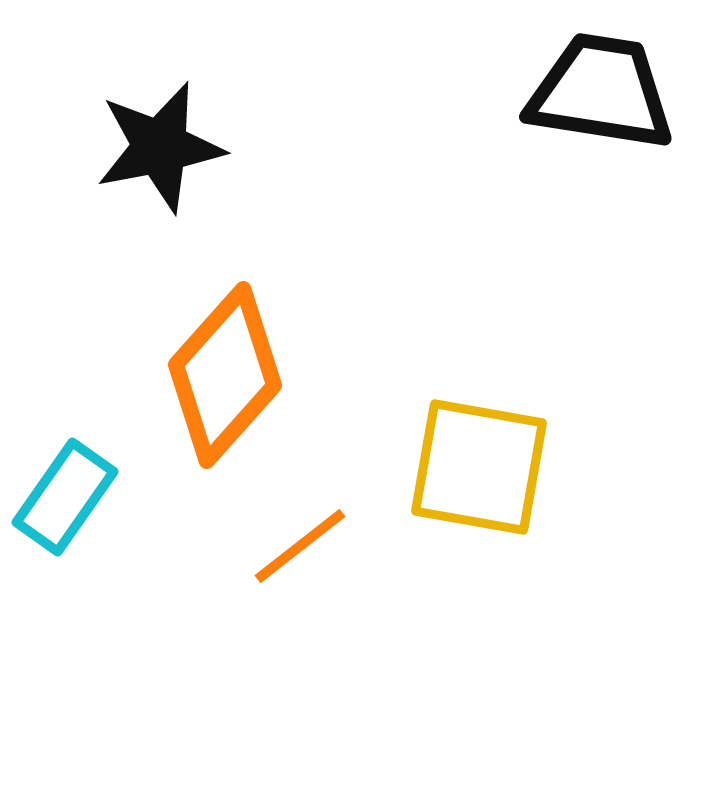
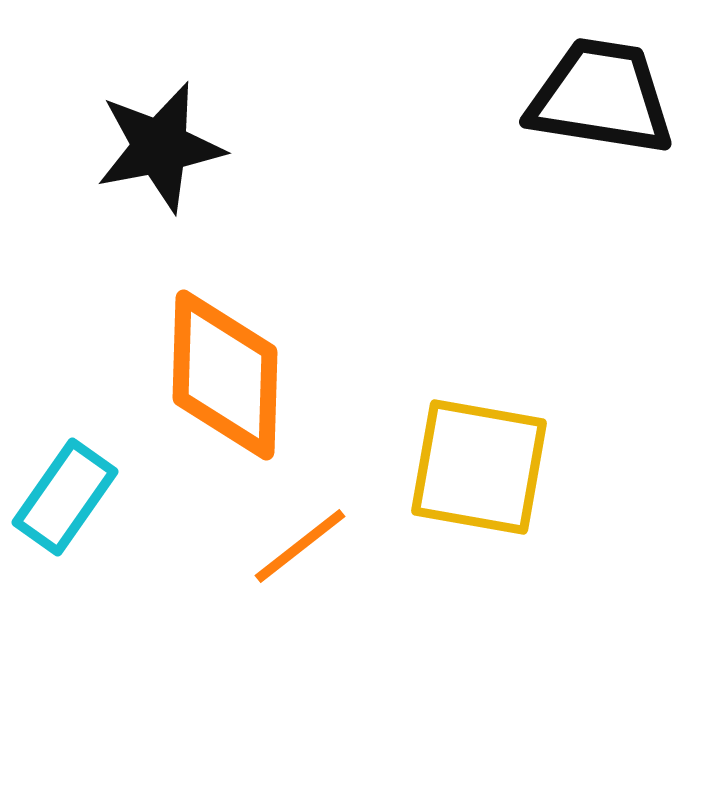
black trapezoid: moved 5 px down
orange diamond: rotated 40 degrees counterclockwise
